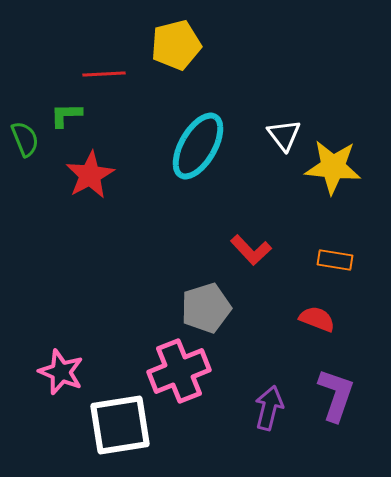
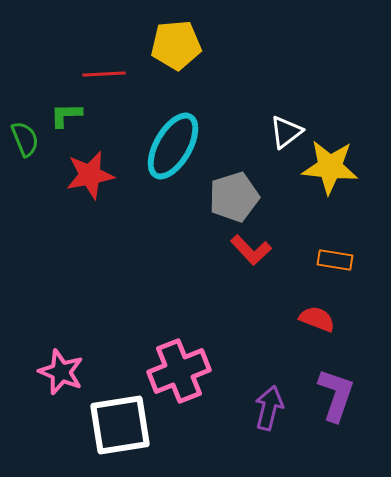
yellow pentagon: rotated 9 degrees clockwise
white triangle: moved 2 px right, 3 px up; rotated 30 degrees clockwise
cyan ellipse: moved 25 px left
yellow star: moved 3 px left
red star: rotated 18 degrees clockwise
gray pentagon: moved 28 px right, 111 px up
